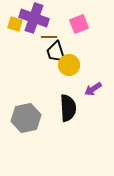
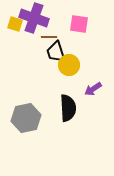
pink square: rotated 30 degrees clockwise
